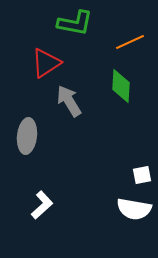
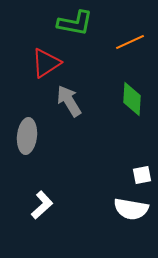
green diamond: moved 11 px right, 13 px down
white semicircle: moved 3 px left
